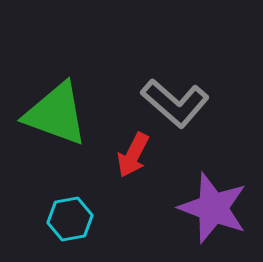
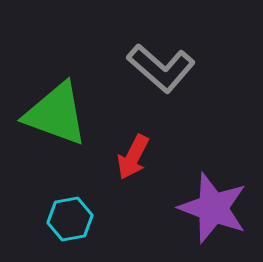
gray L-shape: moved 14 px left, 35 px up
red arrow: moved 2 px down
